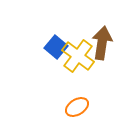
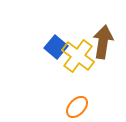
brown arrow: moved 1 px right, 1 px up
orange ellipse: rotated 15 degrees counterclockwise
